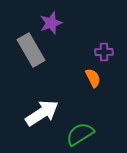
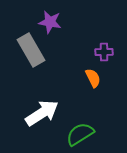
purple star: moved 1 px left, 1 px up; rotated 30 degrees clockwise
